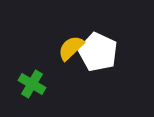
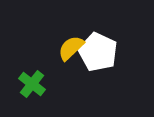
green cross: rotated 8 degrees clockwise
